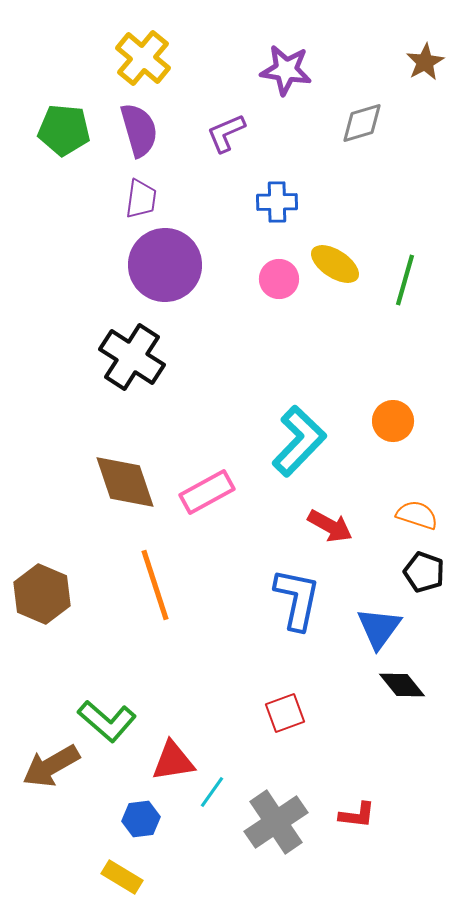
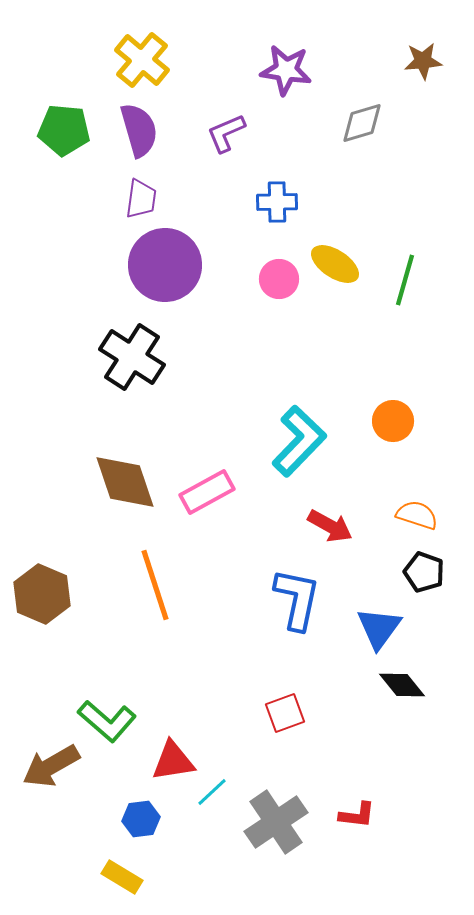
yellow cross: moved 1 px left, 2 px down
brown star: moved 2 px left, 1 px up; rotated 24 degrees clockwise
cyan line: rotated 12 degrees clockwise
